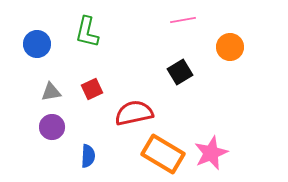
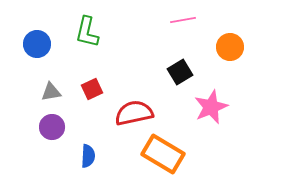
pink star: moved 46 px up
